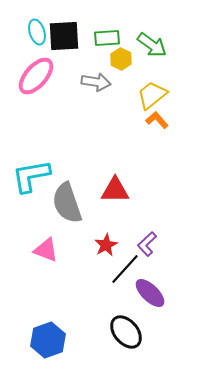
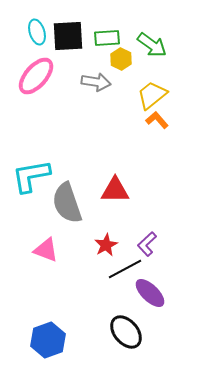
black square: moved 4 px right
black line: rotated 20 degrees clockwise
